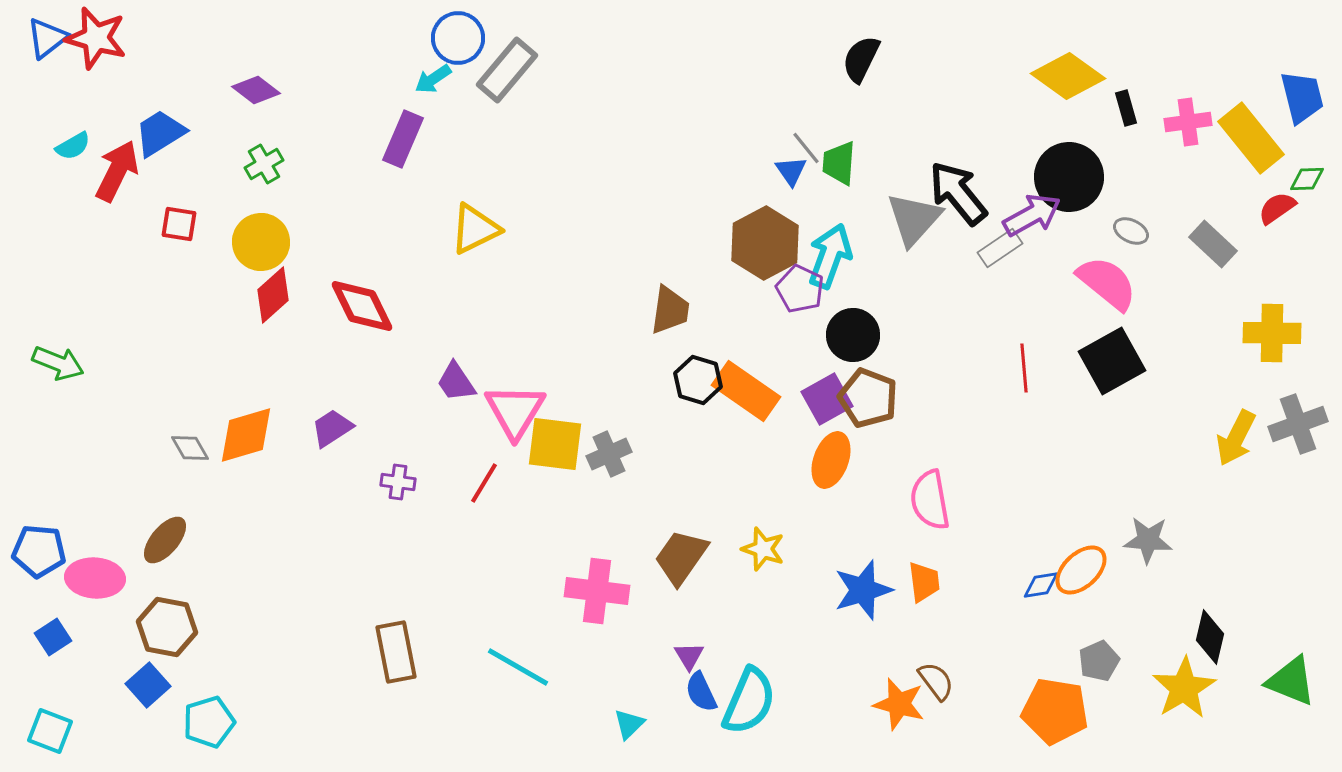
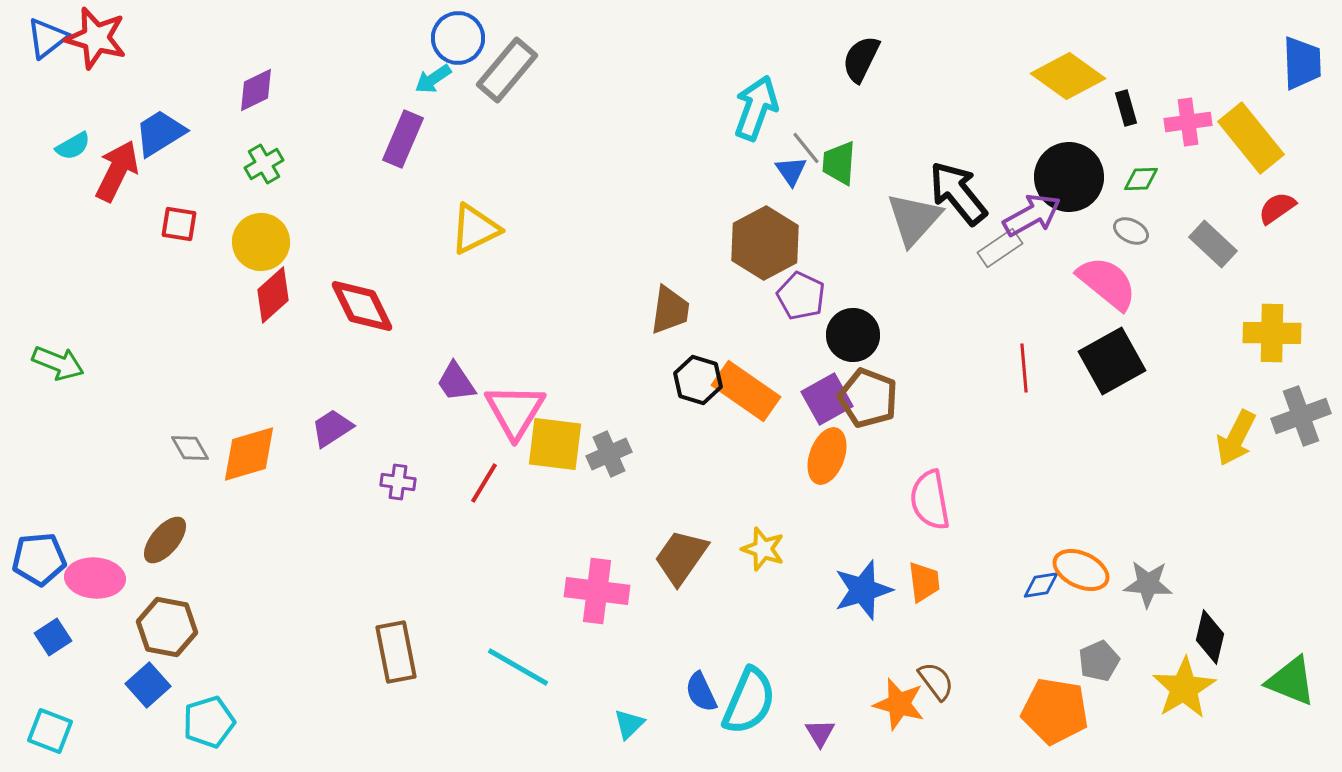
purple diamond at (256, 90): rotated 63 degrees counterclockwise
blue trapezoid at (1302, 97): moved 34 px up; rotated 12 degrees clockwise
green diamond at (1307, 179): moved 166 px left
cyan arrow at (830, 256): moved 74 px left, 148 px up
purple pentagon at (800, 289): moved 1 px right, 7 px down
gray cross at (1298, 424): moved 3 px right, 8 px up
orange diamond at (246, 435): moved 3 px right, 19 px down
orange ellipse at (831, 460): moved 4 px left, 4 px up
gray star at (1148, 540): moved 44 px down
blue pentagon at (39, 551): moved 8 px down; rotated 10 degrees counterclockwise
orange ellipse at (1081, 570): rotated 68 degrees clockwise
purple triangle at (689, 656): moved 131 px right, 77 px down
